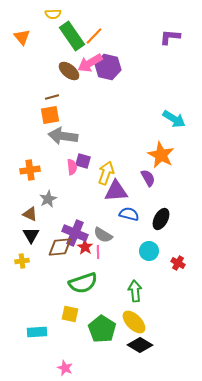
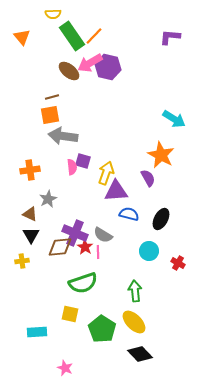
black diamond: moved 9 px down; rotated 15 degrees clockwise
